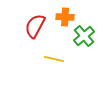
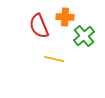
red semicircle: moved 4 px right; rotated 50 degrees counterclockwise
